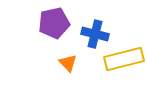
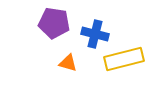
purple pentagon: rotated 20 degrees clockwise
orange triangle: rotated 30 degrees counterclockwise
